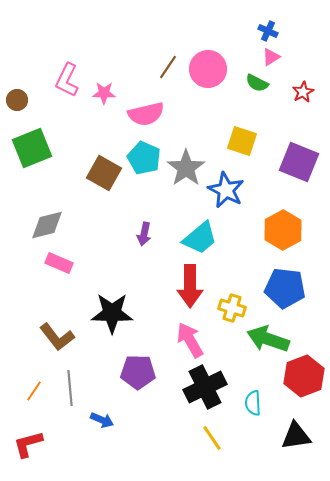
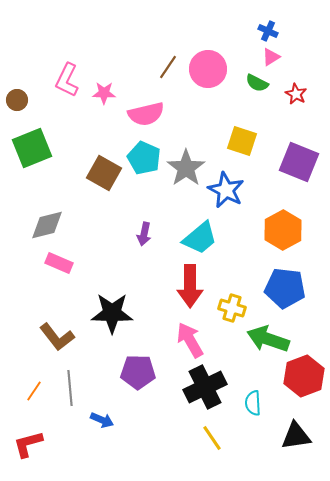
red star: moved 7 px left, 2 px down; rotated 15 degrees counterclockwise
